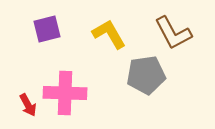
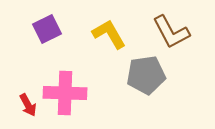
purple square: rotated 12 degrees counterclockwise
brown L-shape: moved 2 px left, 1 px up
